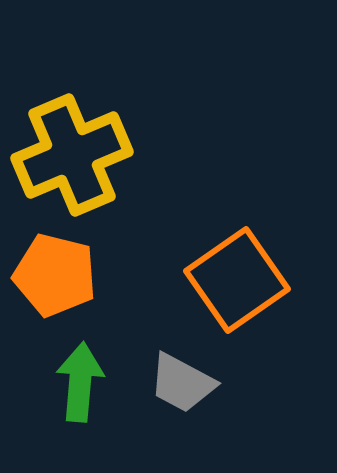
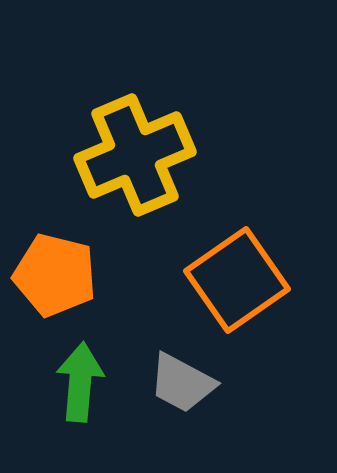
yellow cross: moved 63 px right
